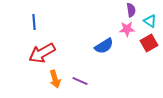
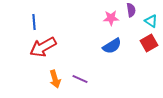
cyan triangle: moved 1 px right
pink star: moved 16 px left, 11 px up
blue semicircle: moved 8 px right
red arrow: moved 1 px right, 6 px up
purple line: moved 2 px up
